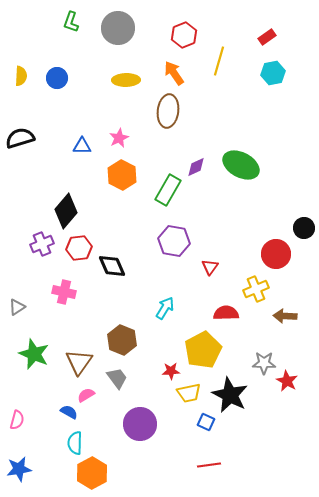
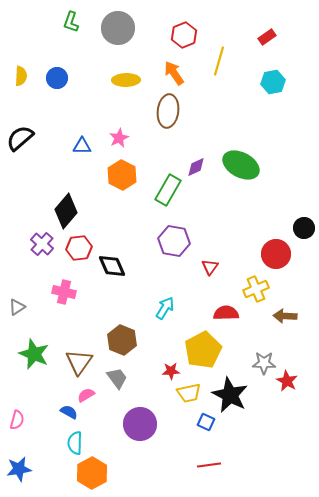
cyan hexagon at (273, 73): moved 9 px down
black semicircle at (20, 138): rotated 24 degrees counterclockwise
purple cross at (42, 244): rotated 25 degrees counterclockwise
